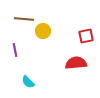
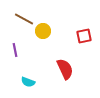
brown line: rotated 24 degrees clockwise
red square: moved 2 px left
red semicircle: moved 11 px left, 6 px down; rotated 70 degrees clockwise
cyan semicircle: rotated 24 degrees counterclockwise
